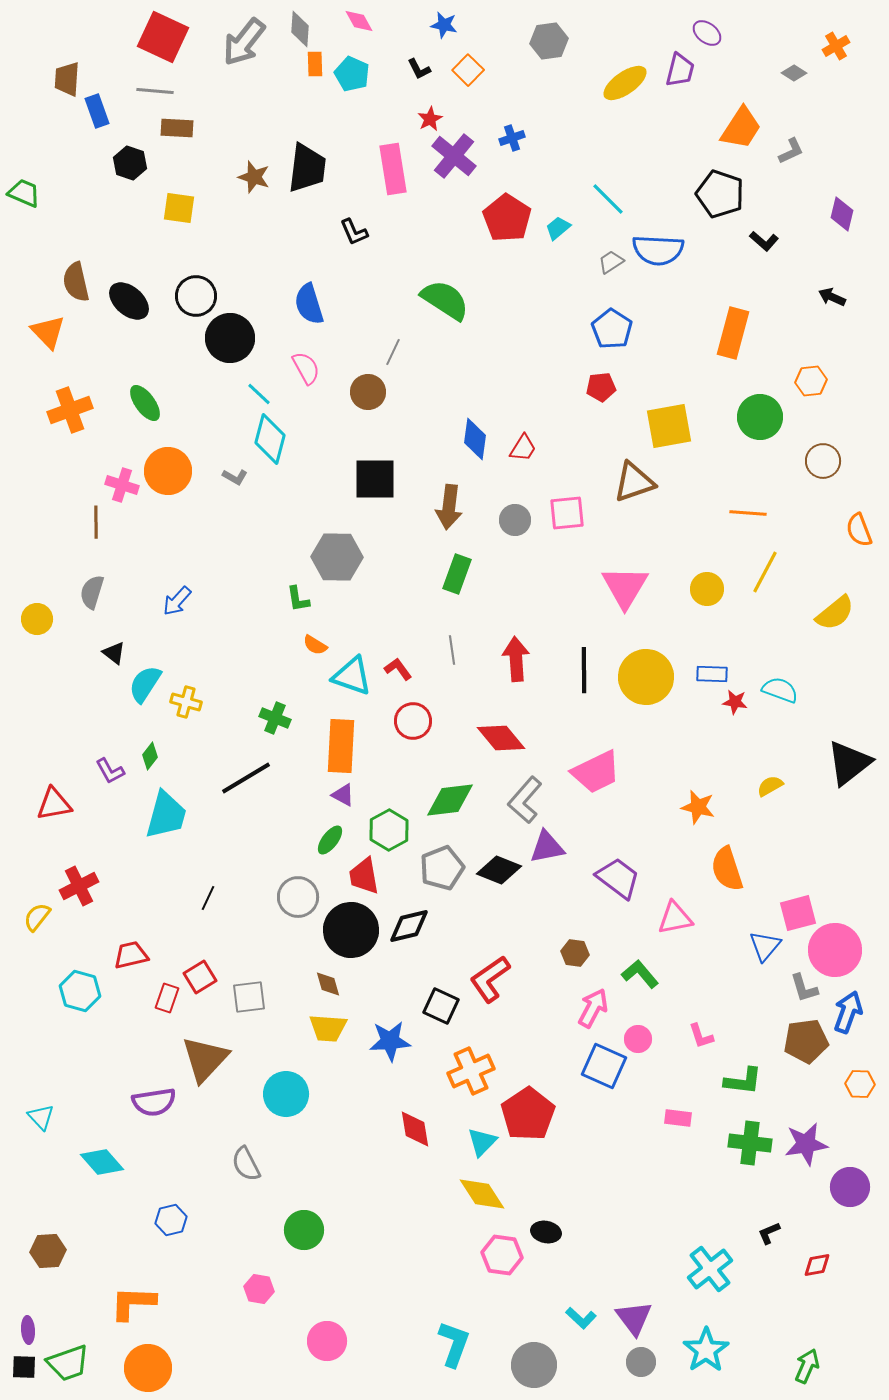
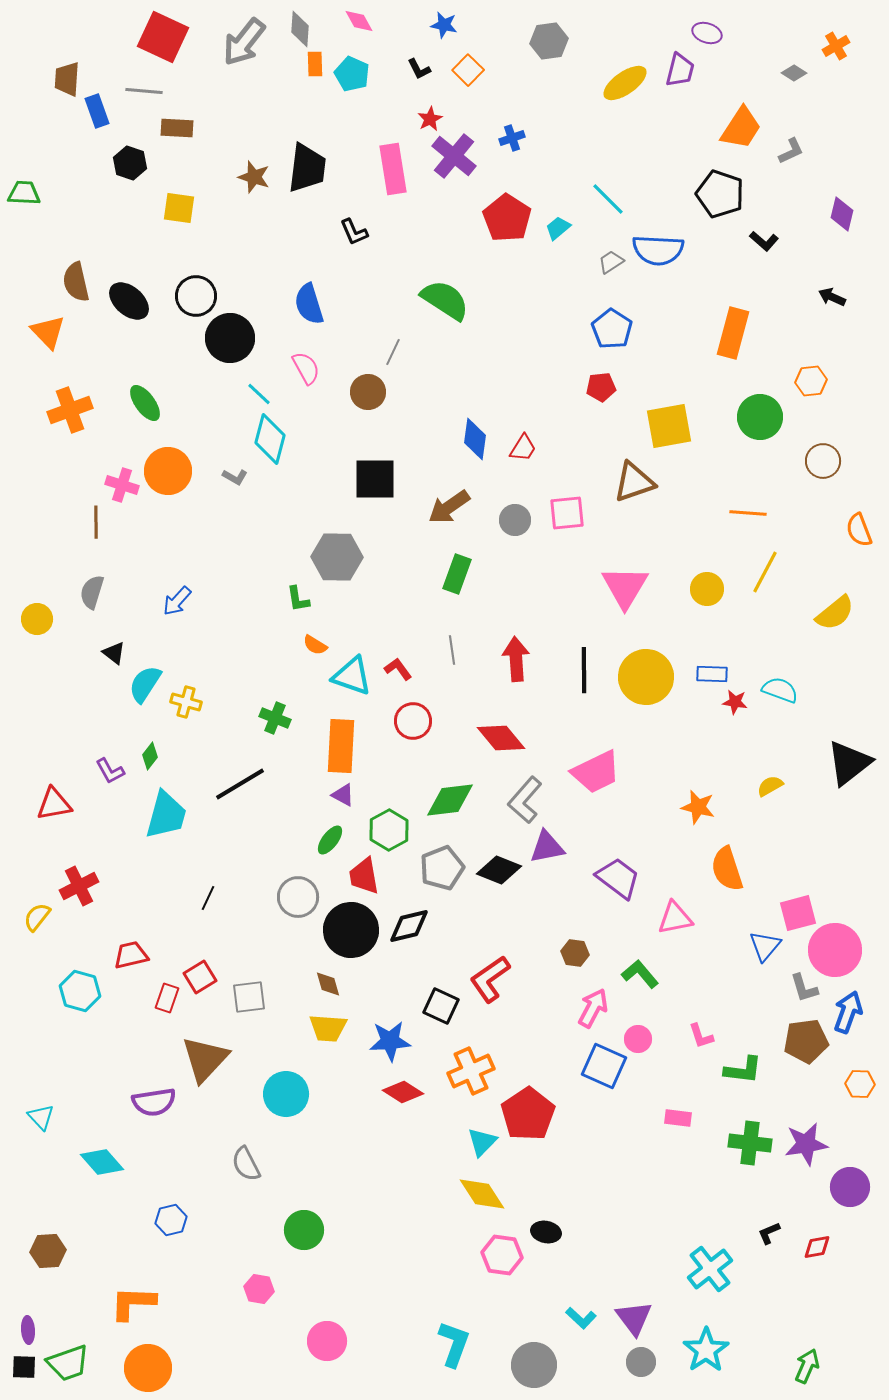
purple ellipse at (707, 33): rotated 20 degrees counterclockwise
gray line at (155, 91): moved 11 px left
green trapezoid at (24, 193): rotated 20 degrees counterclockwise
brown arrow at (449, 507): rotated 48 degrees clockwise
black line at (246, 778): moved 6 px left, 6 px down
green L-shape at (743, 1081): moved 11 px up
red diamond at (415, 1129): moved 12 px left, 37 px up; rotated 48 degrees counterclockwise
red diamond at (817, 1265): moved 18 px up
